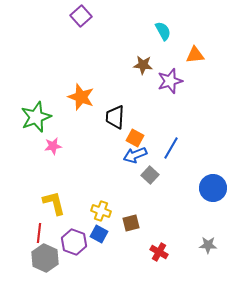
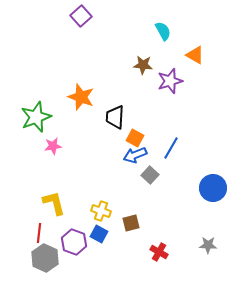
orange triangle: rotated 36 degrees clockwise
